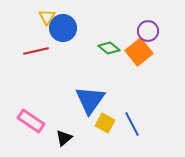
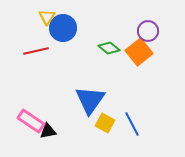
black triangle: moved 16 px left, 7 px up; rotated 30 degrees clockwise
